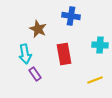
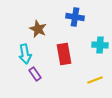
blue cross: moved 4 px right, 1 px down
